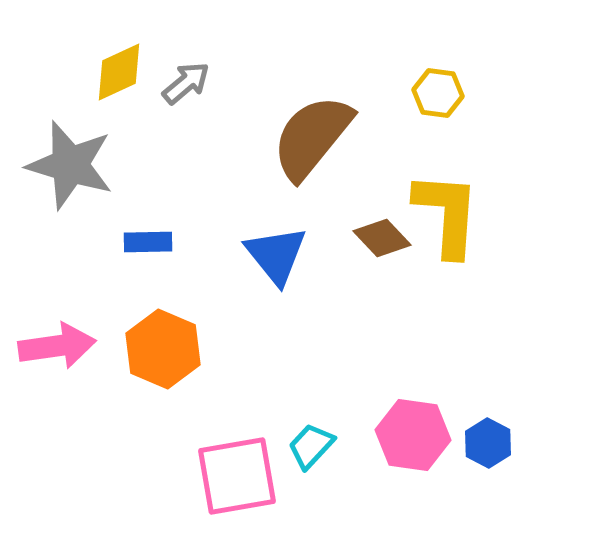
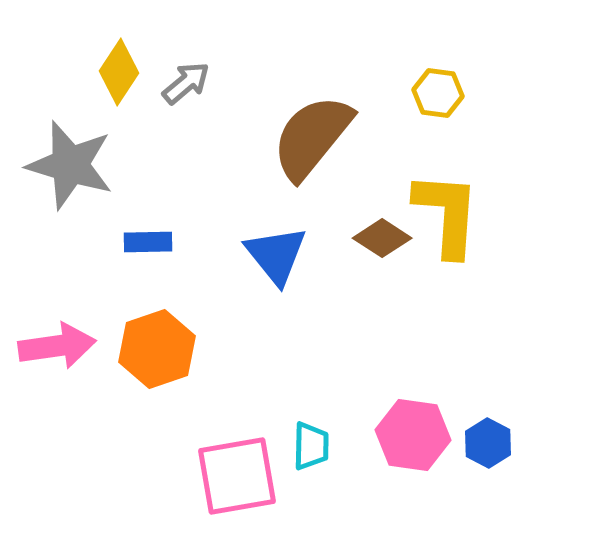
yellow diamond: rotated 32 degrees counterclockwise
brown diamond: rotated 14 degrees counterclockwise
orange hexagon: moved 6 px left; rotated 18 degrees clockwise
cyan trapezoid: rotated 138 degrees clockwise
